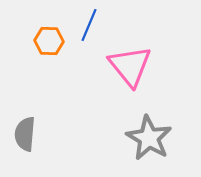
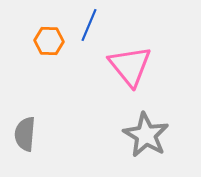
gray star: moved 3 px left, 3 px up
